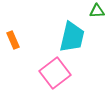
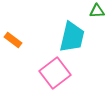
orange rectangle: rotated 30 degrees counterclockwise
